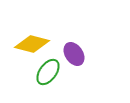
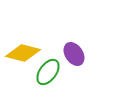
yellow diamond: moved 9 px left, 9 px down
